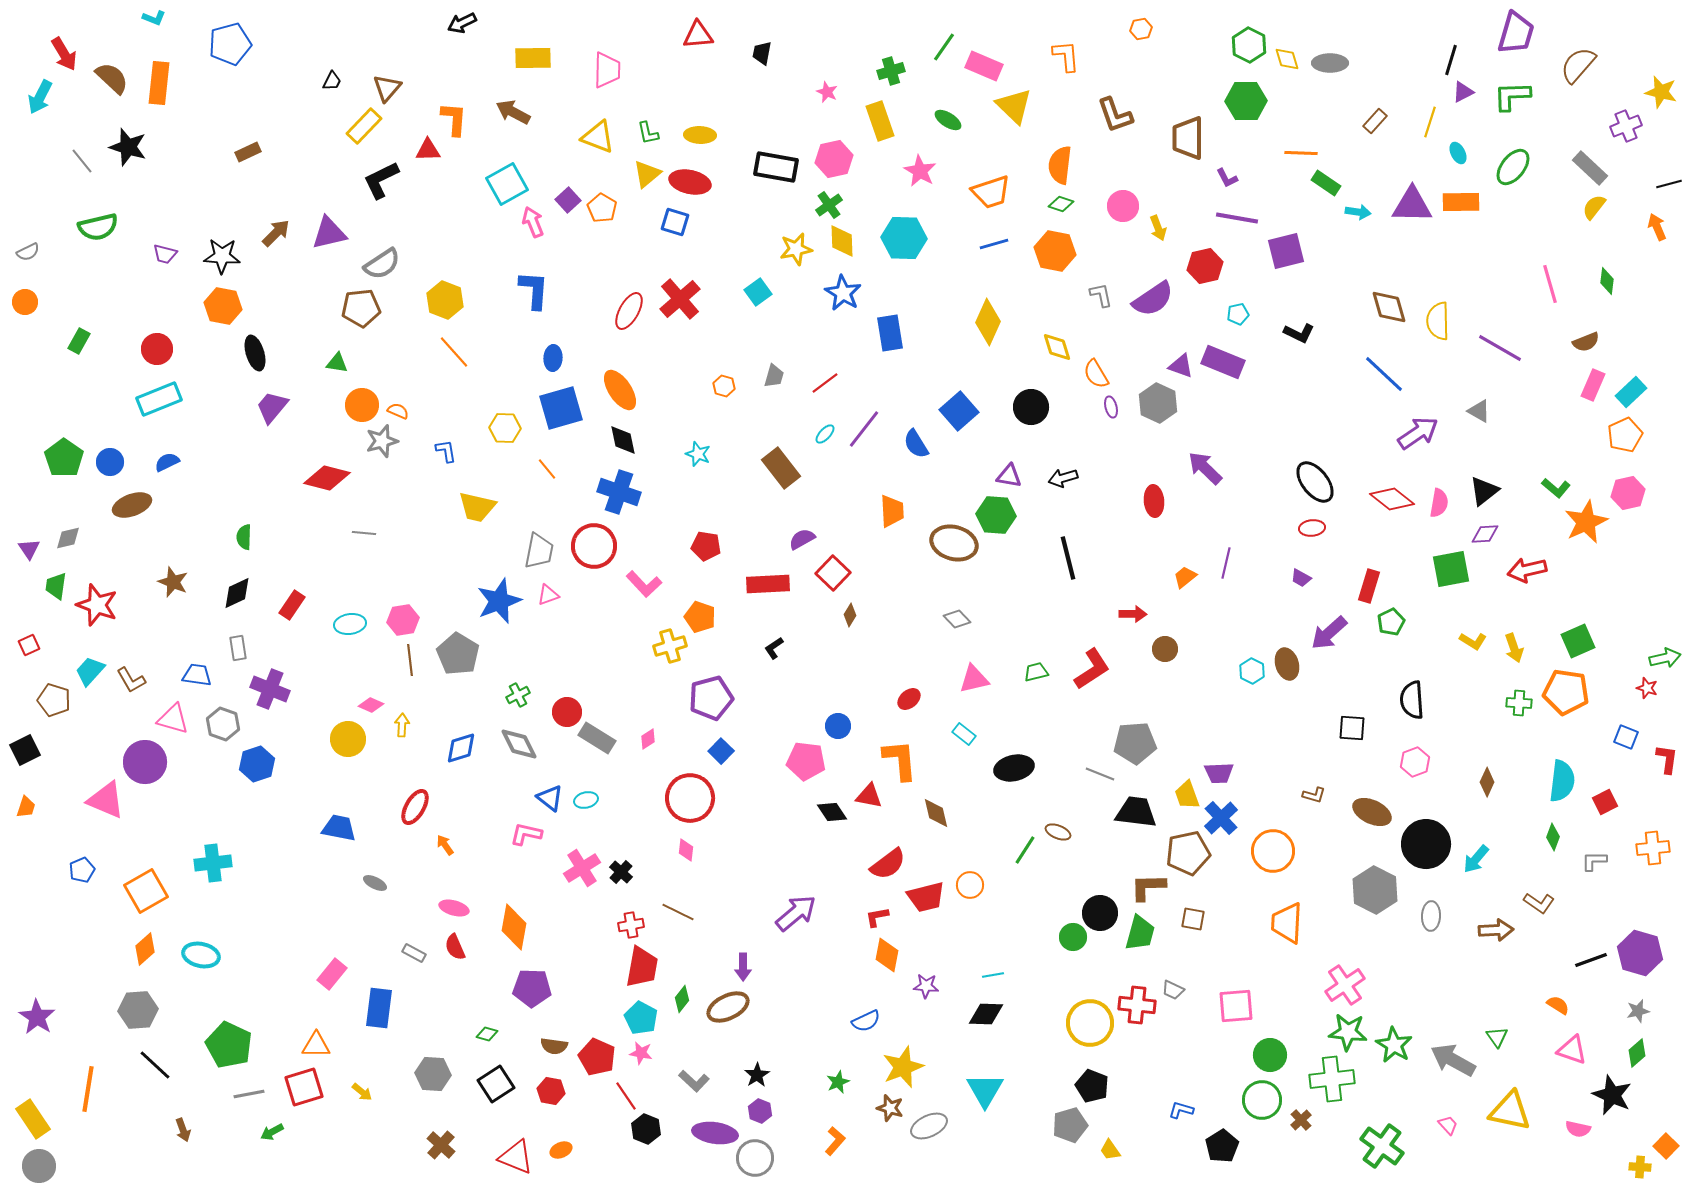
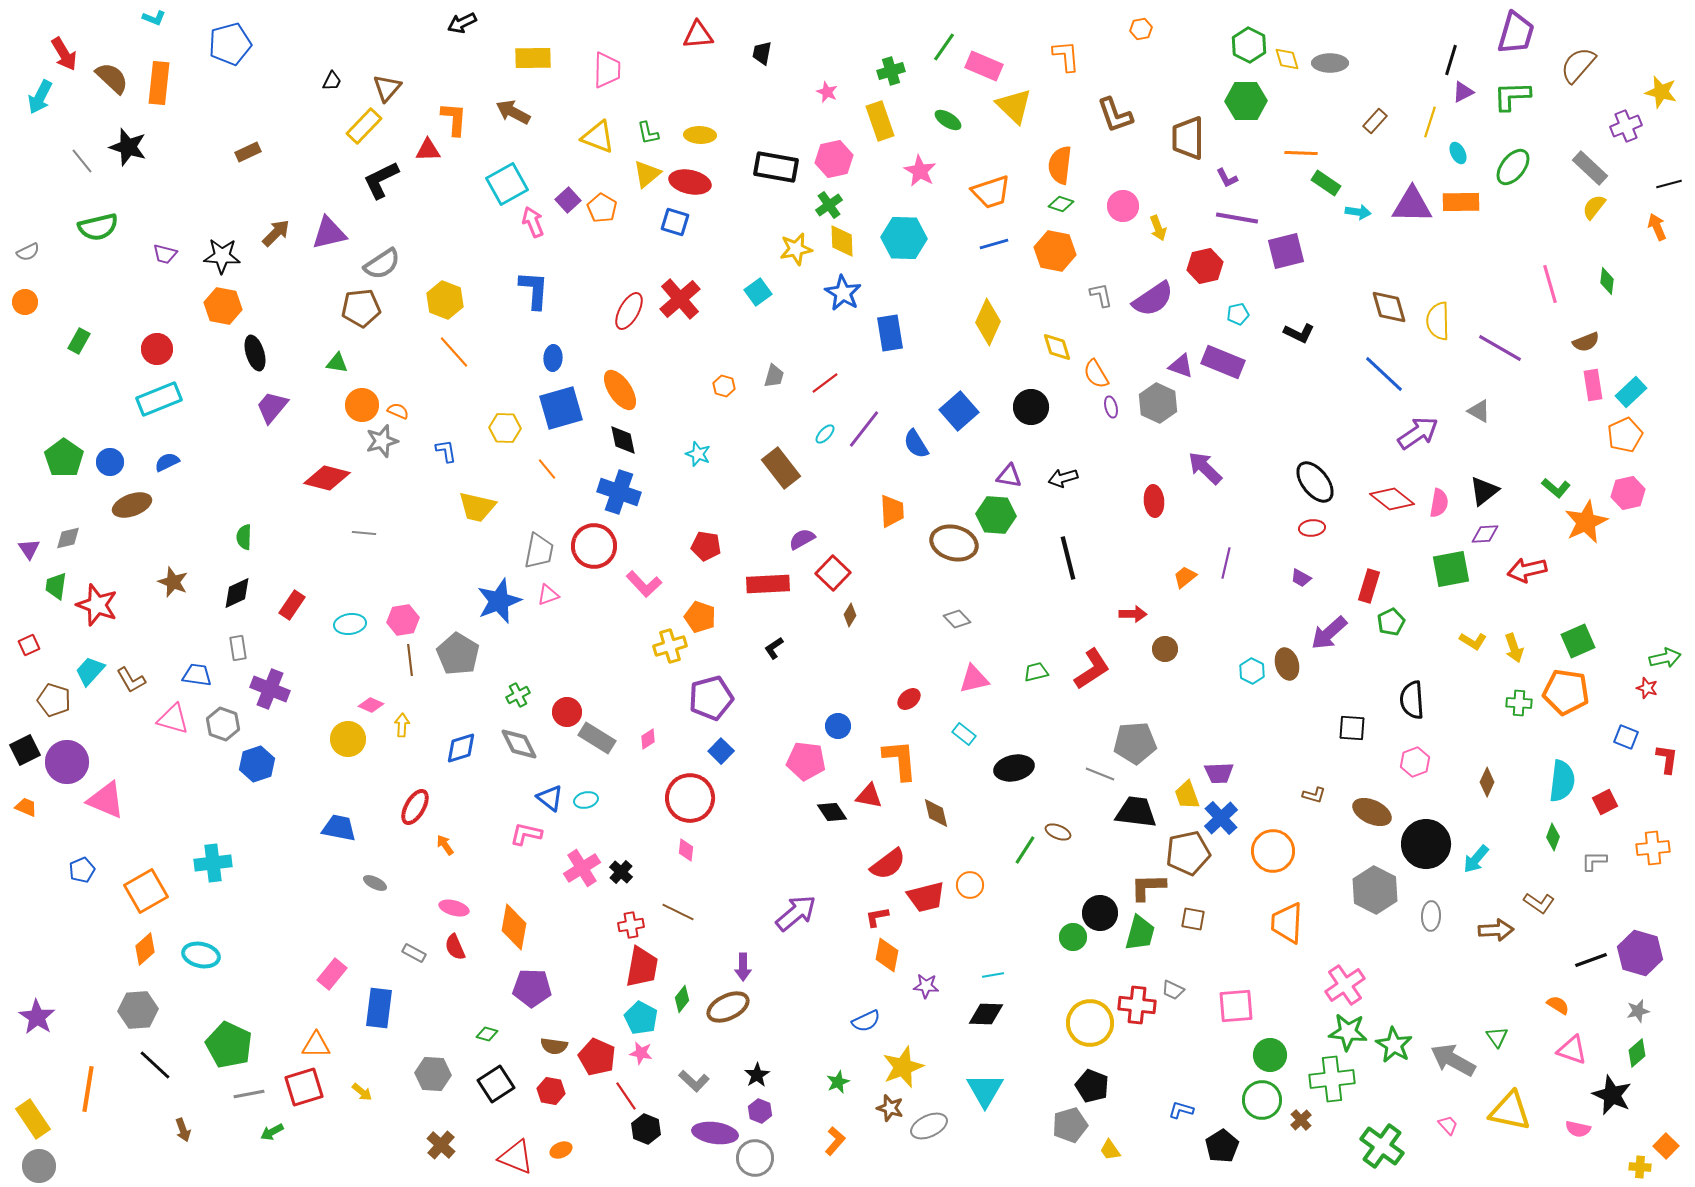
pink rectangle at (1593, 385): rotated 32 degrees counterclockwise
purple circle at (145, 762): moved 78 px left
orange trapezoid at (26, 807): rotated 85 degrees counterclockwise
